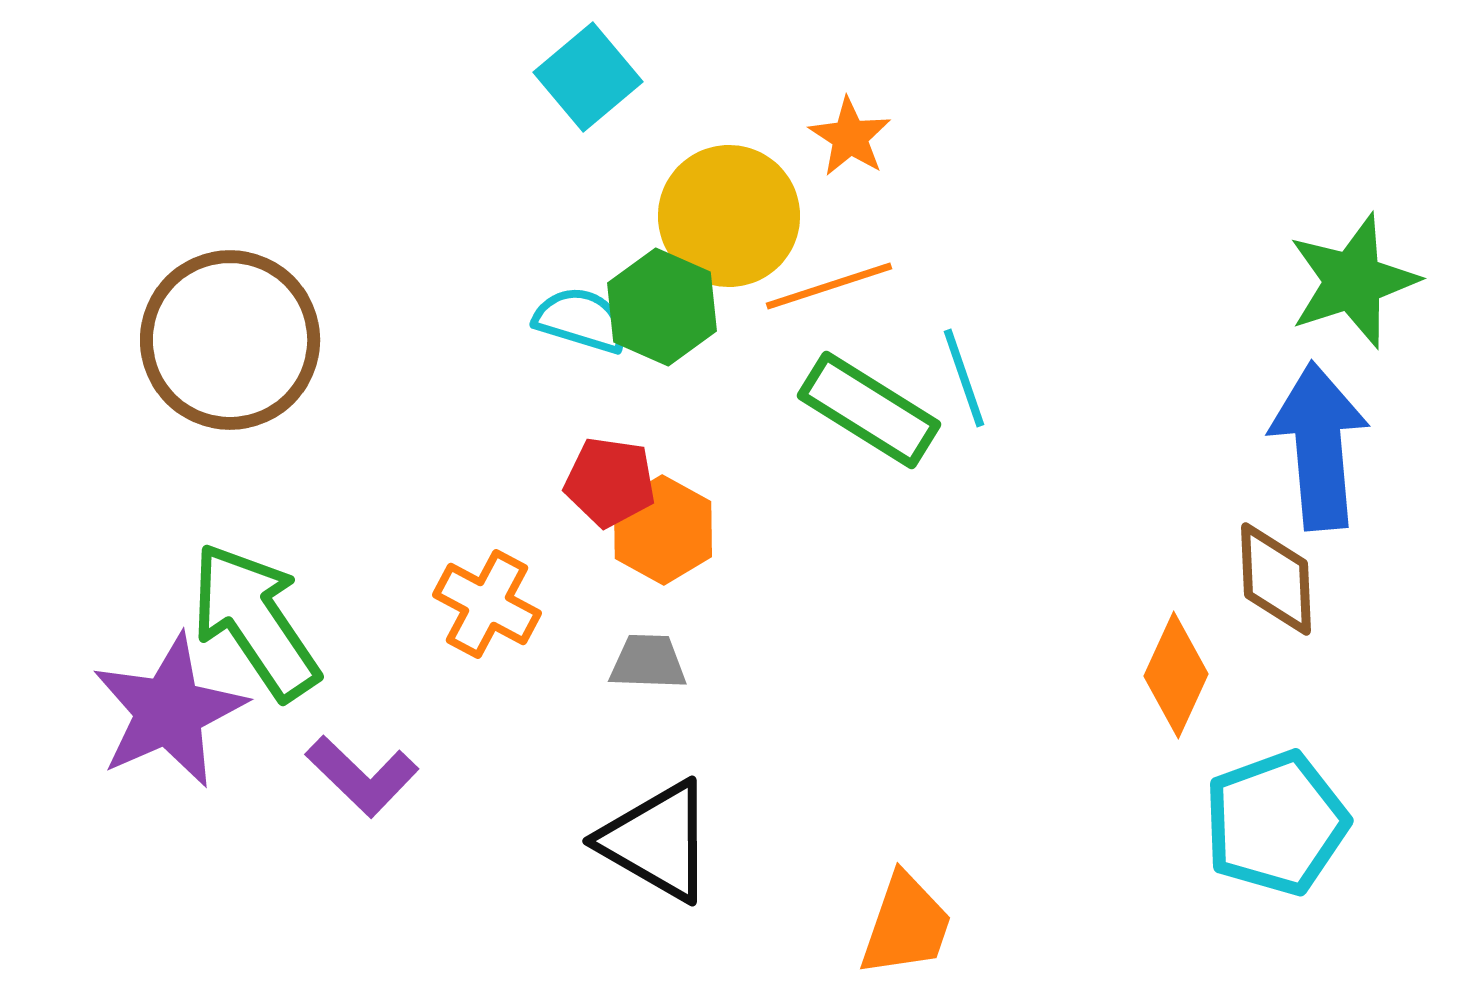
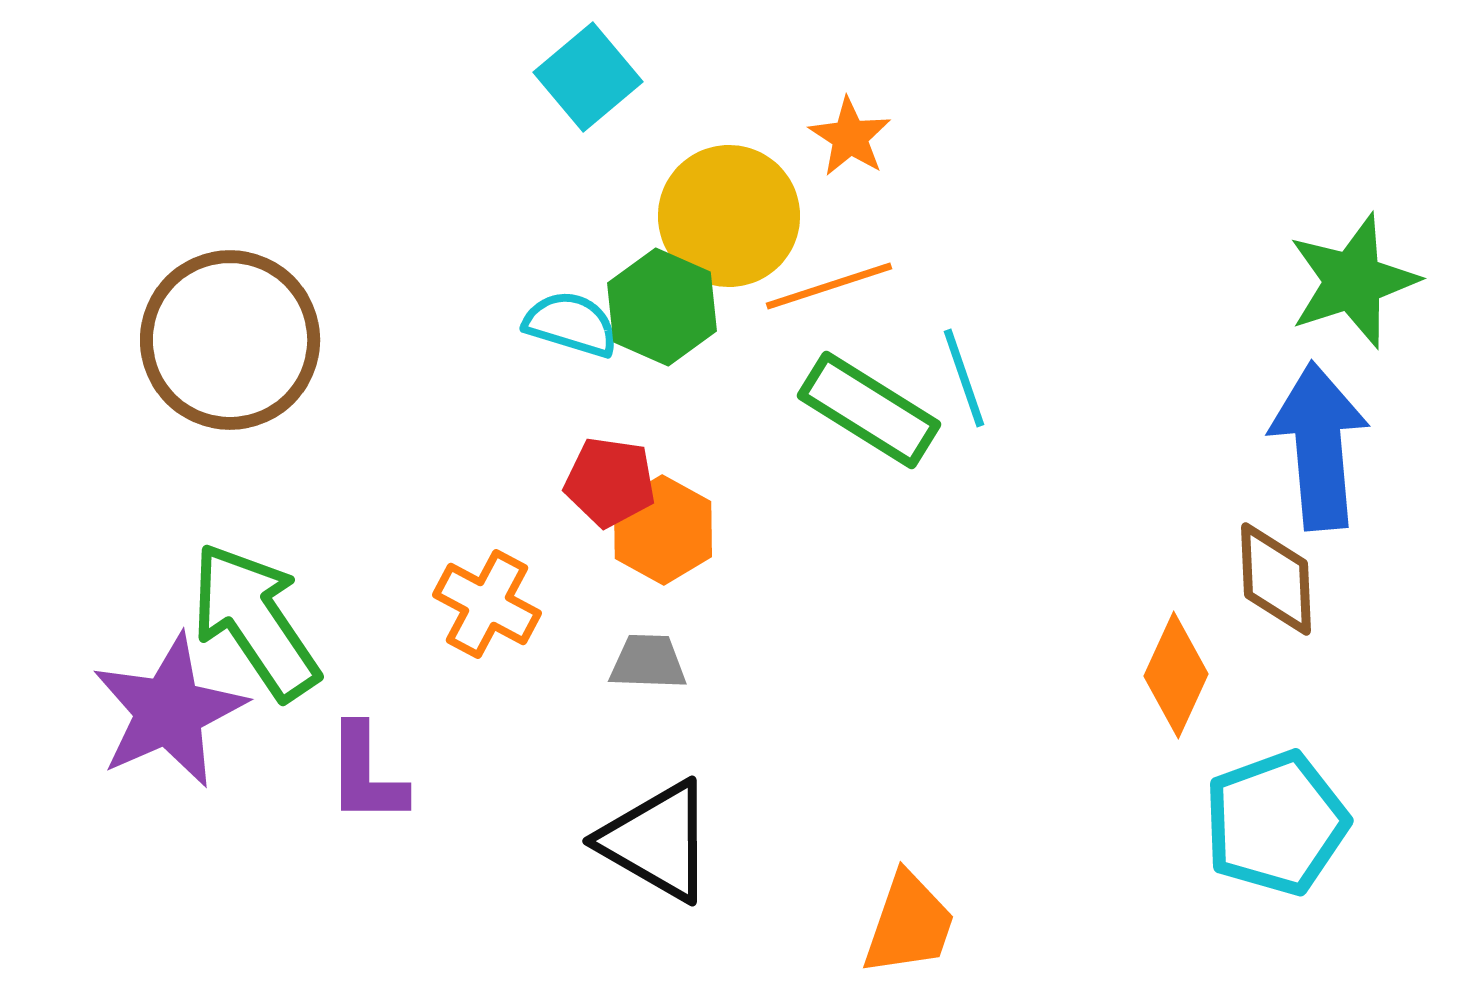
cyan semicircle: moved 10 px left, 4 px down
purple L-shape: moved 4 px right, 2 px up; rotated 46 degrees clockwise
orange trapezoid: moved 3 px right, 1 px up
